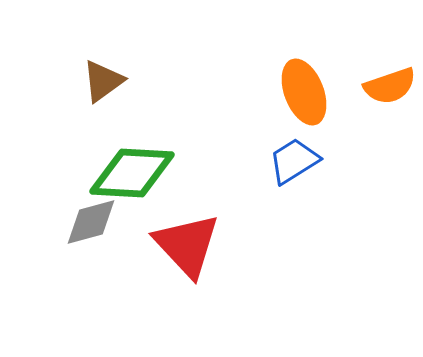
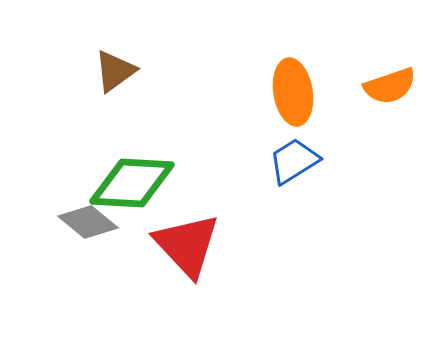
brown triangle: moved 12 px right, 10 px up
orange ellipse: moved 11 px left; rotated 12 degrees clockwise
green diamond: moved 10 px down
gray diamond: moved 3 px left; rotated 54 degrees clockwise
